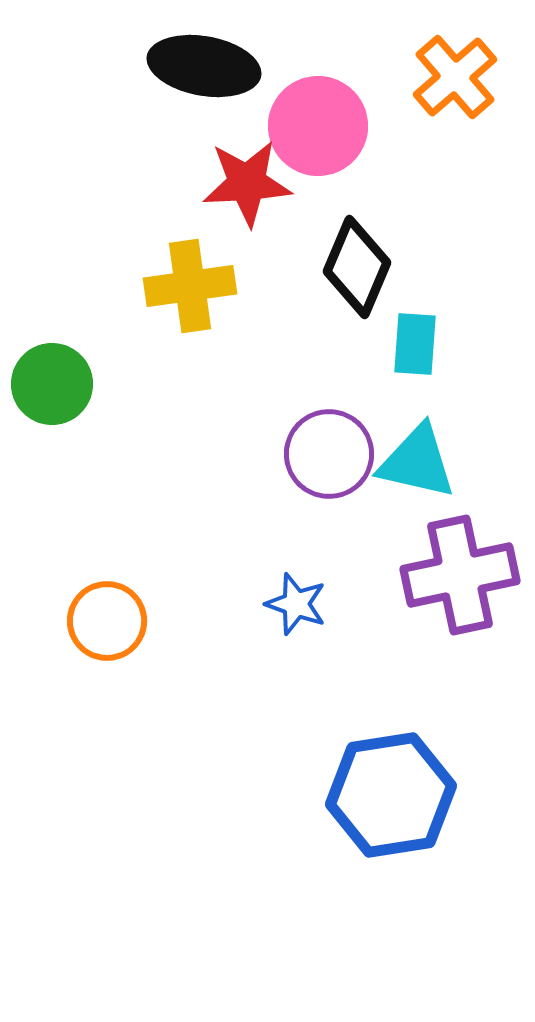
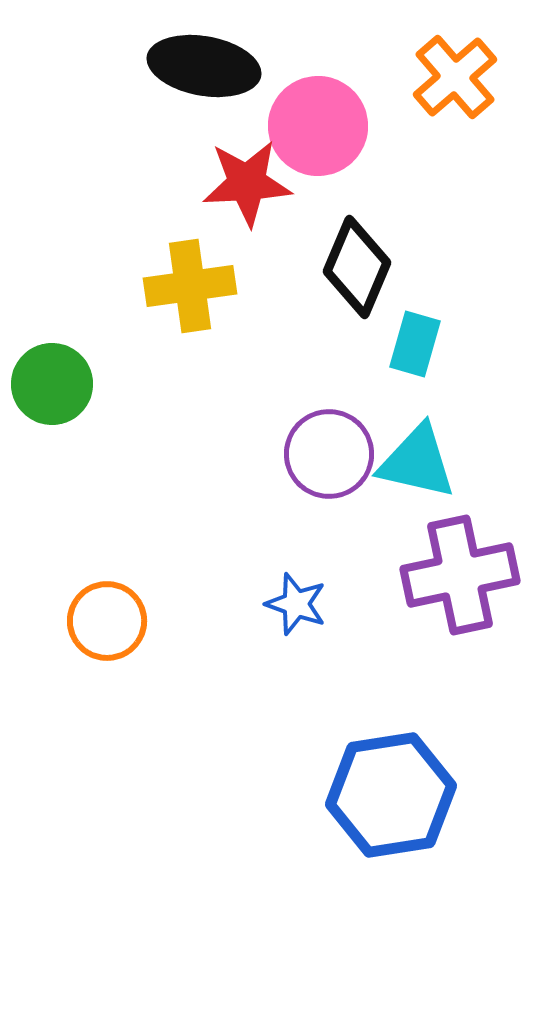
cyan rectangle: rotated 12 degrees clockwise
